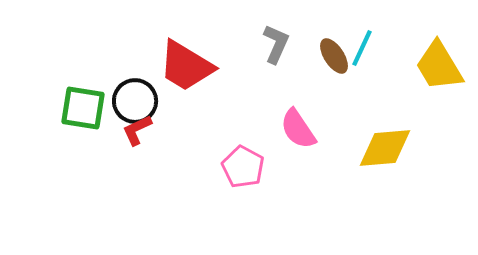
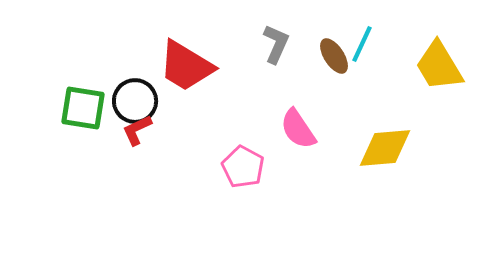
cyan line: moved 4 px up
